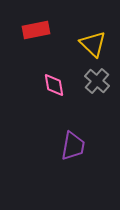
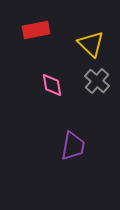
yellow triangle: moved 2 px left
pink diamond: moved 2 px left
